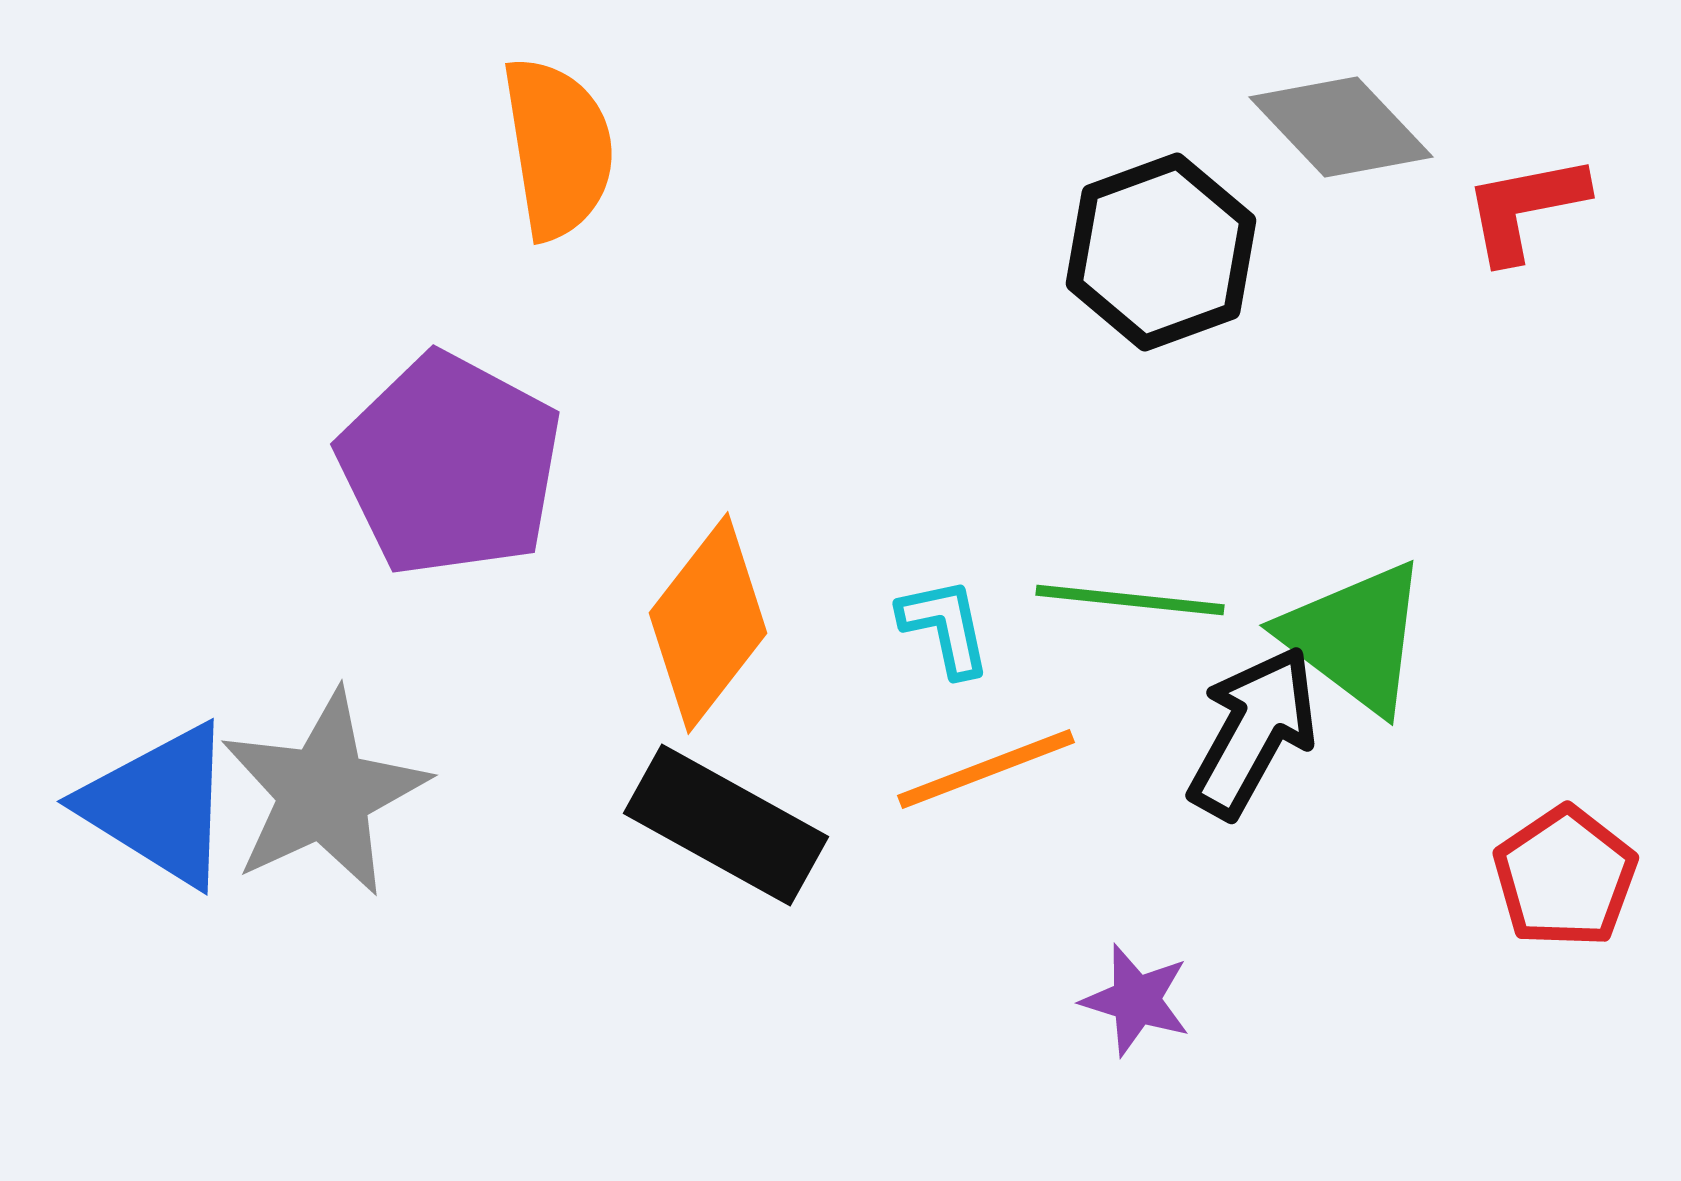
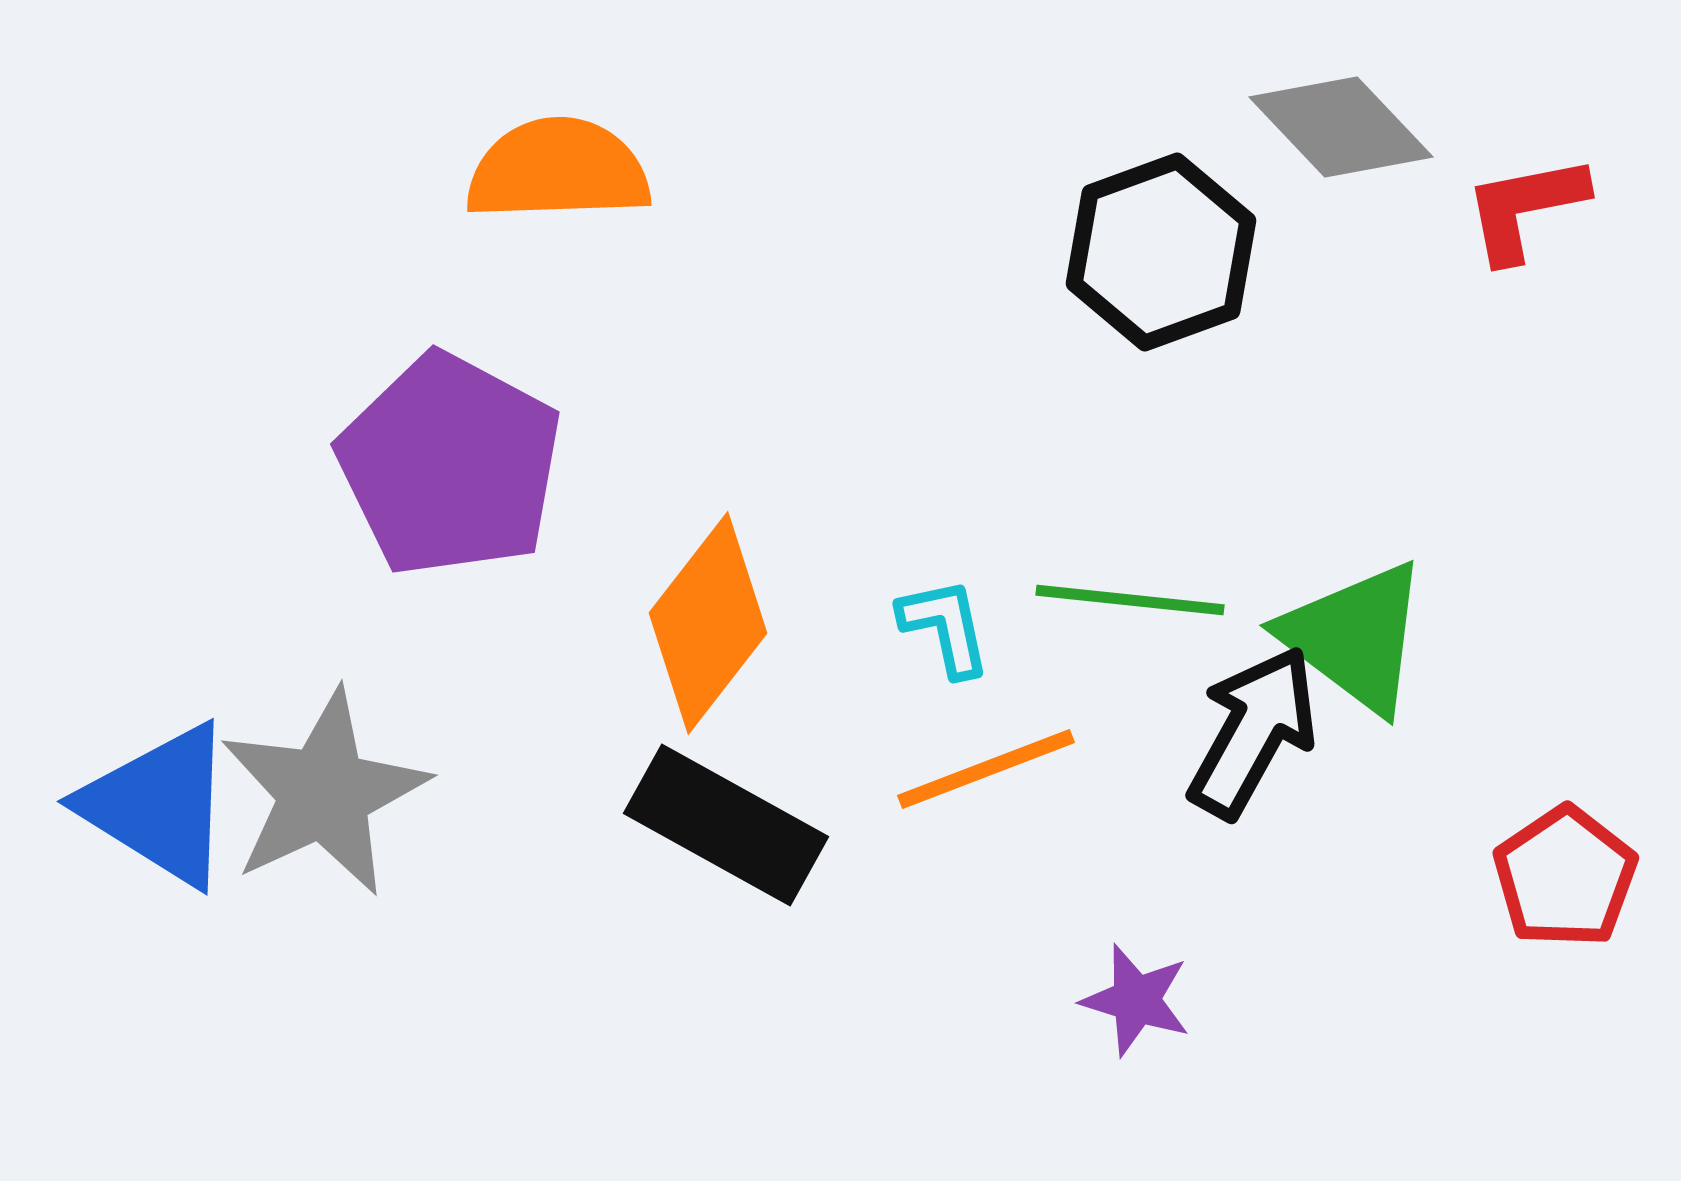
orange semicircle: moved 22 px down; rotated 83 degrees counterclockwise
